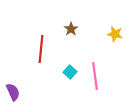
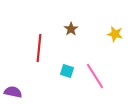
red line: moved 2 px left, 1 px up
cyan square: moved 3 px left, 1 px up; rotated 24 degrees counterclockwise
pink line: rotated 24 degrees counterclockwise
purple semicircle: rotated 54 degrees counterclockwise
